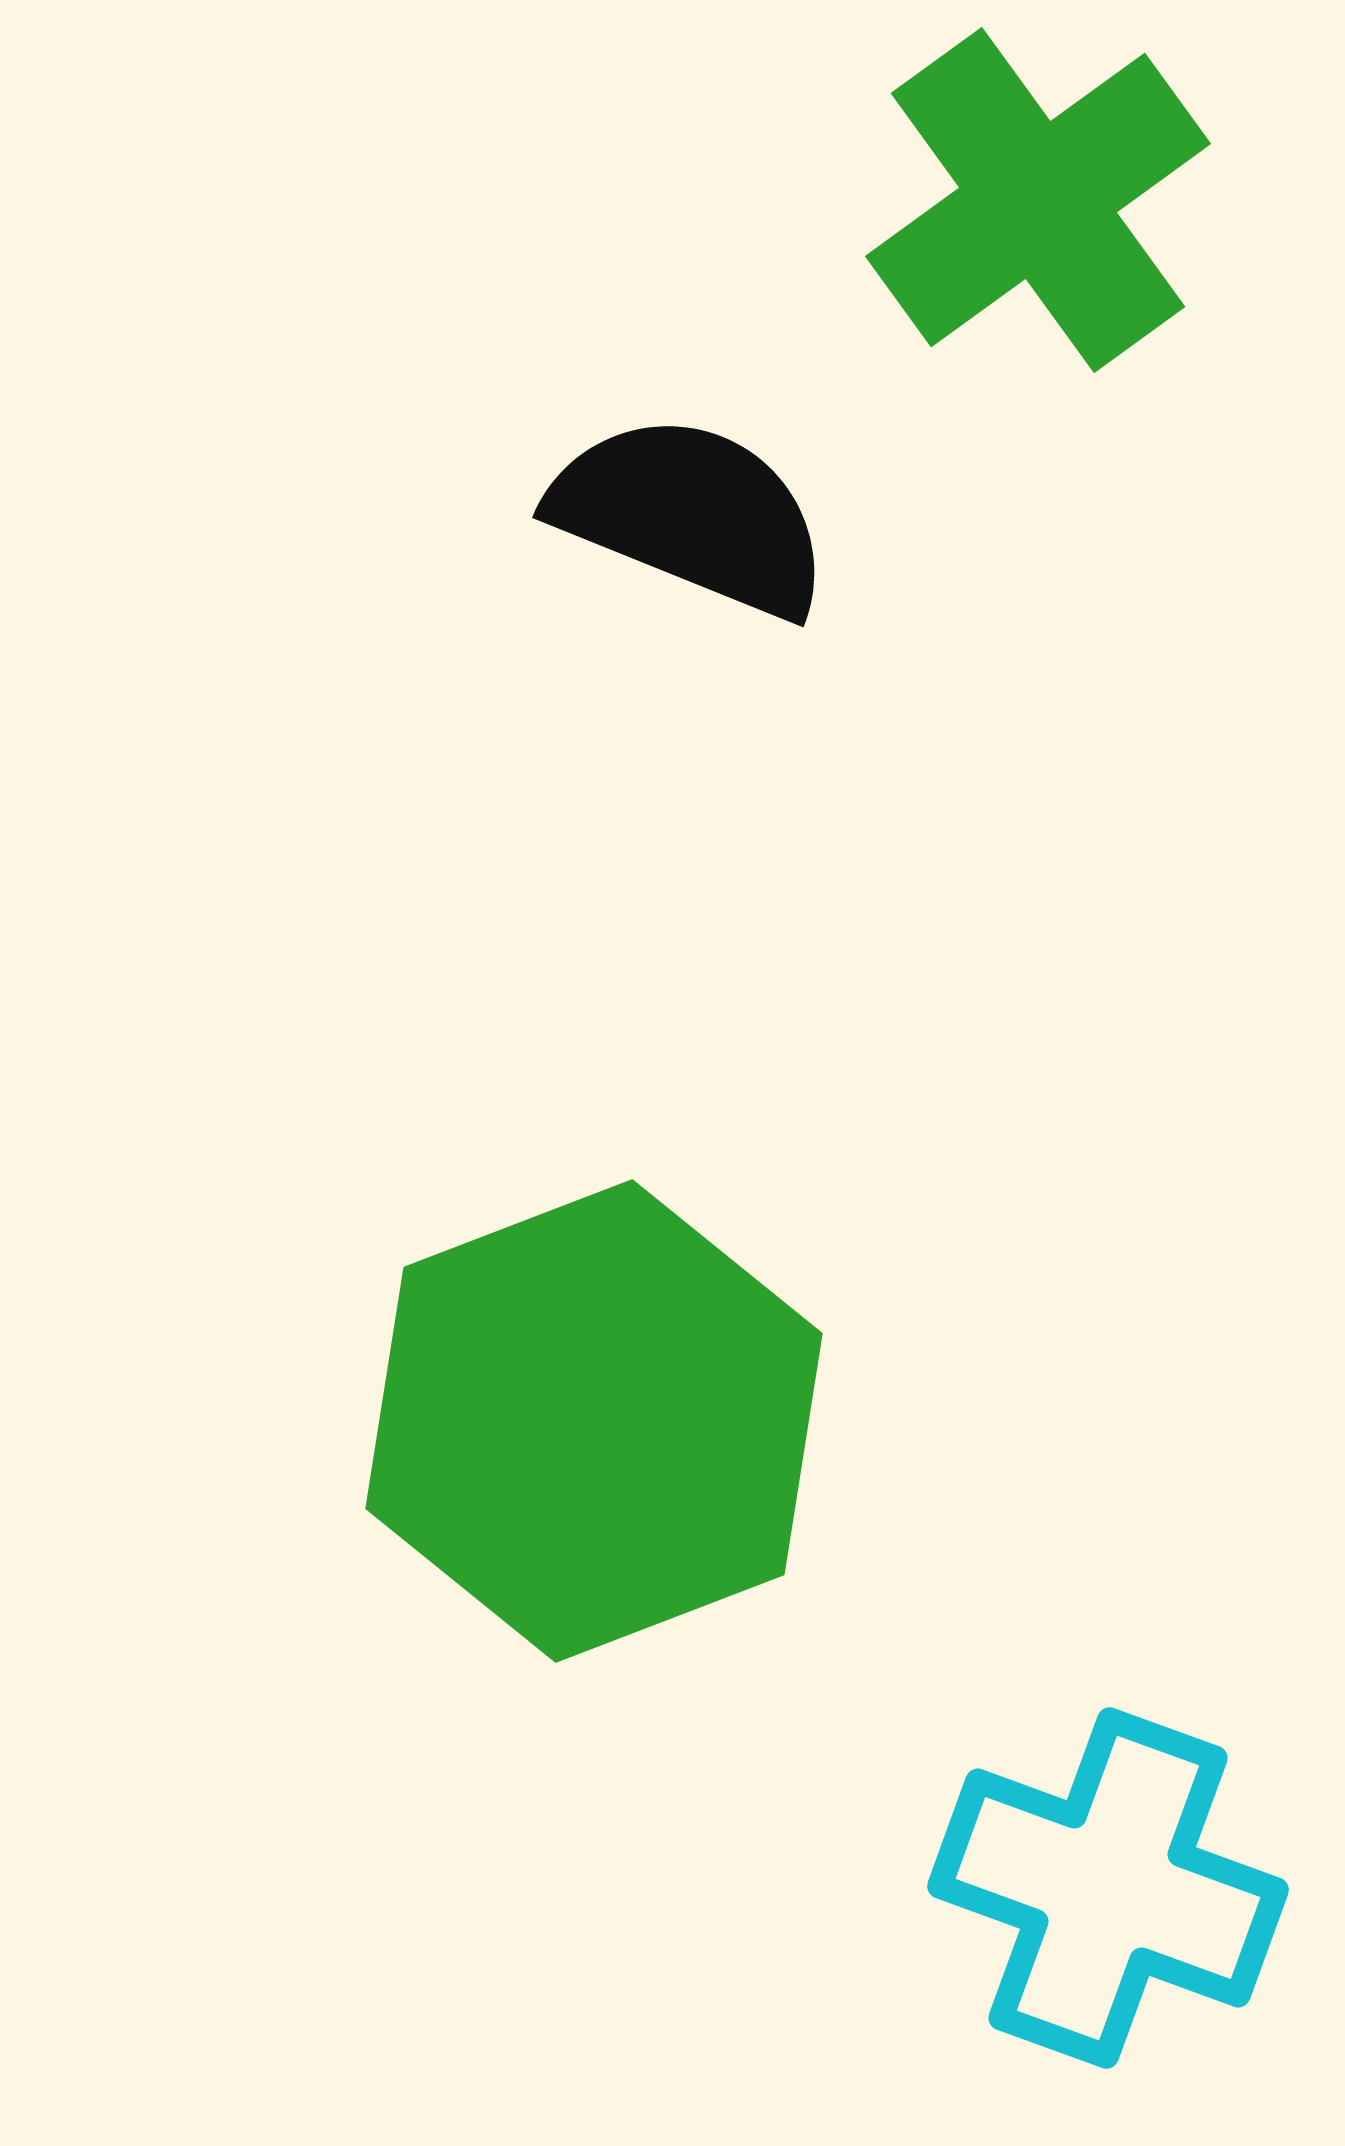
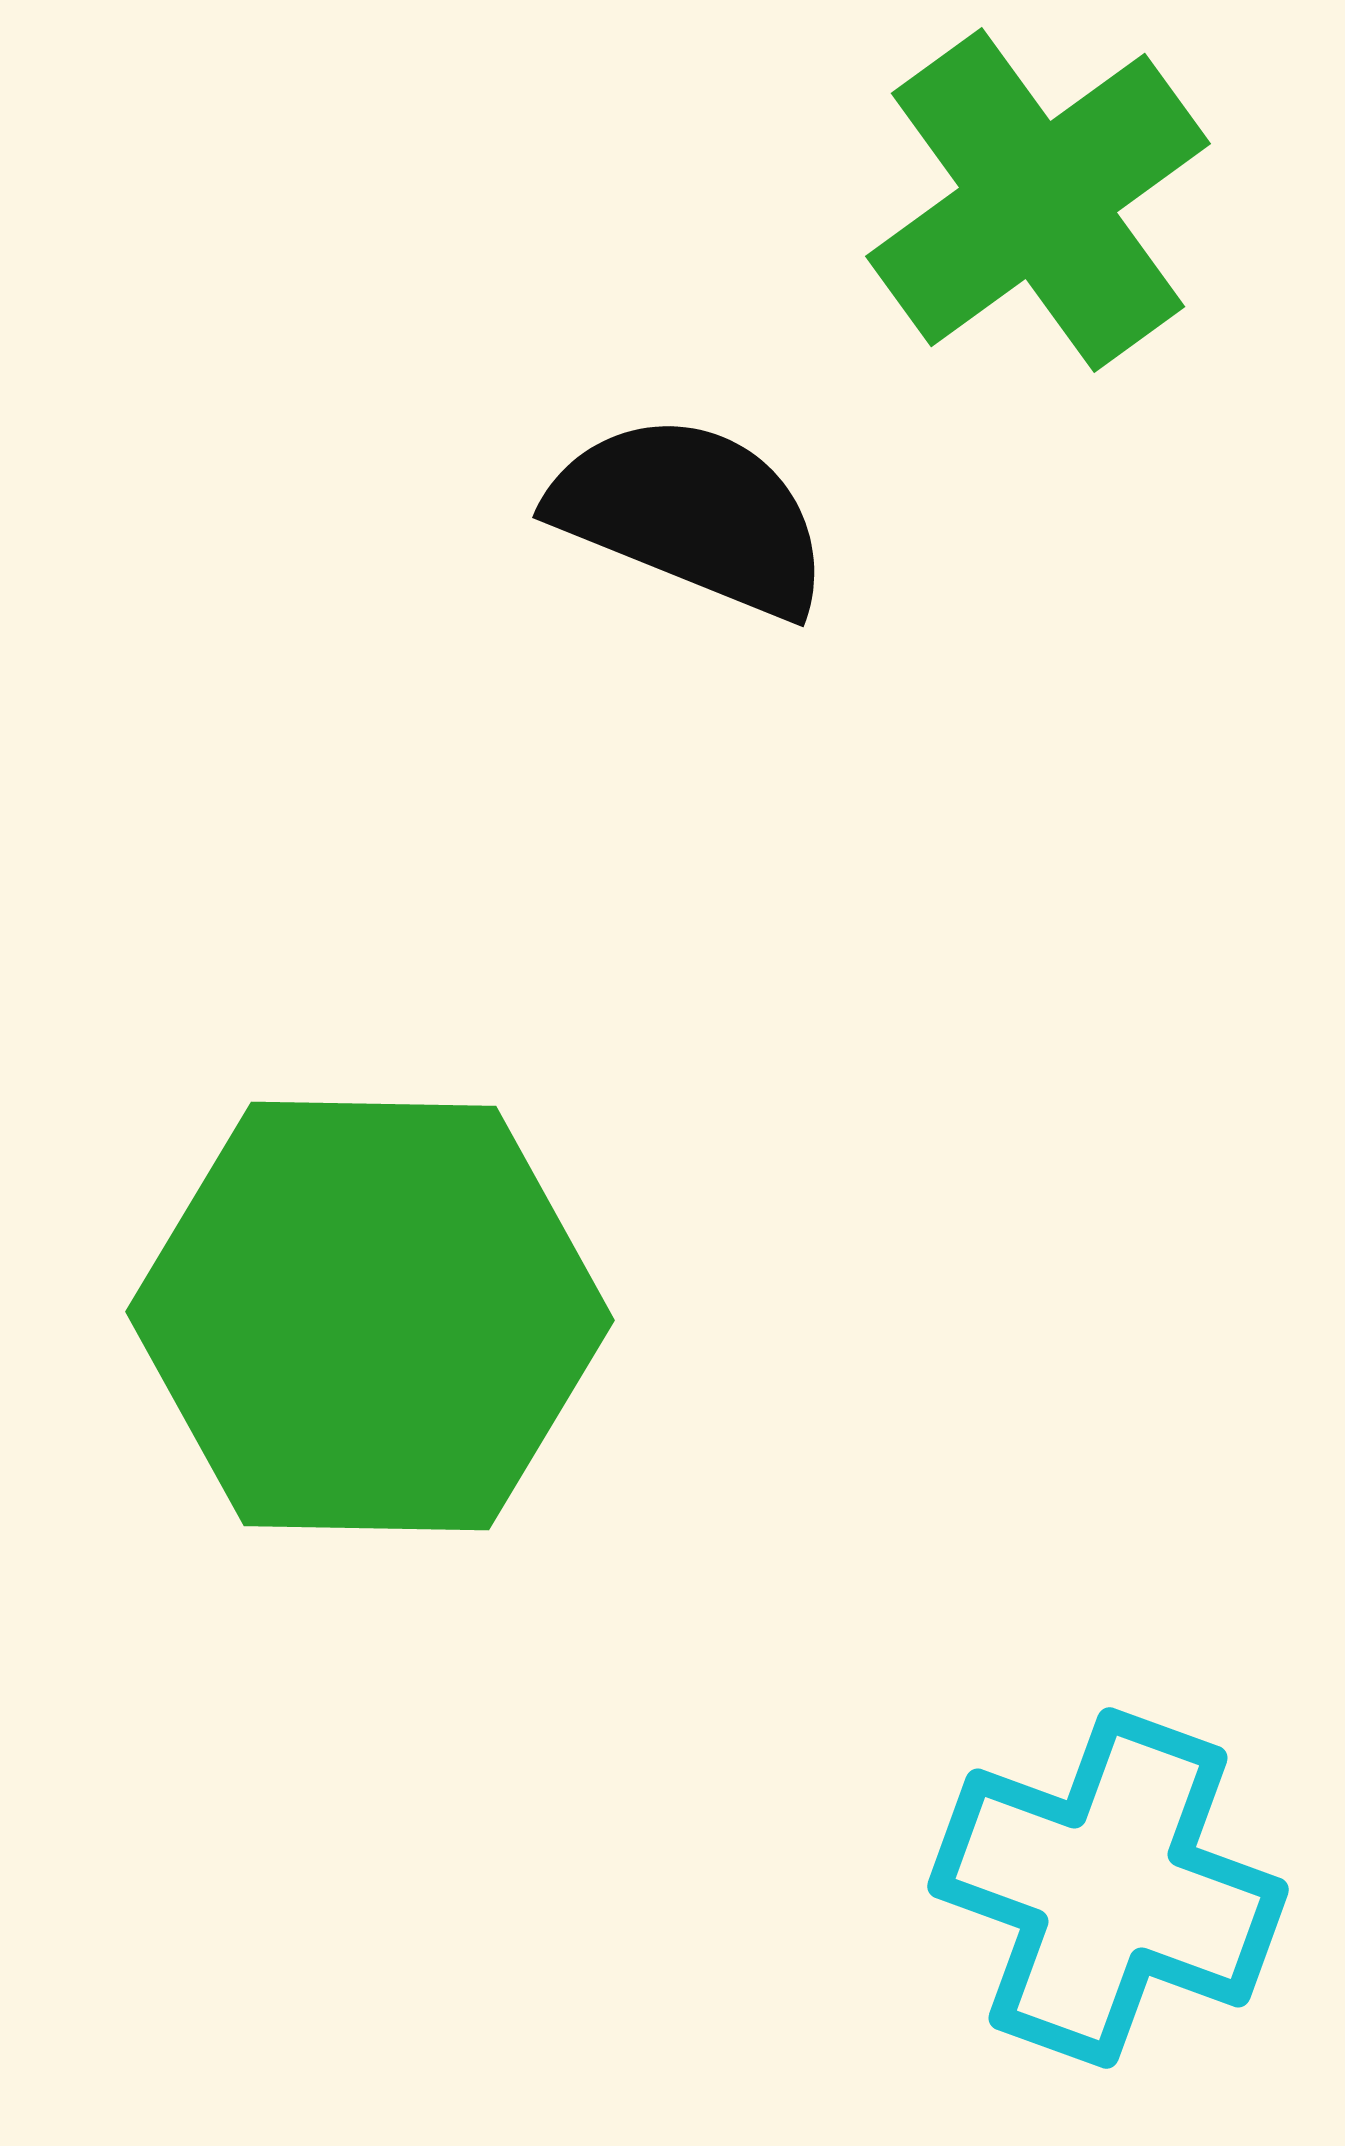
green hexagon: moved 224 px left, 105 px up; rotated 22 degrees clockwise
